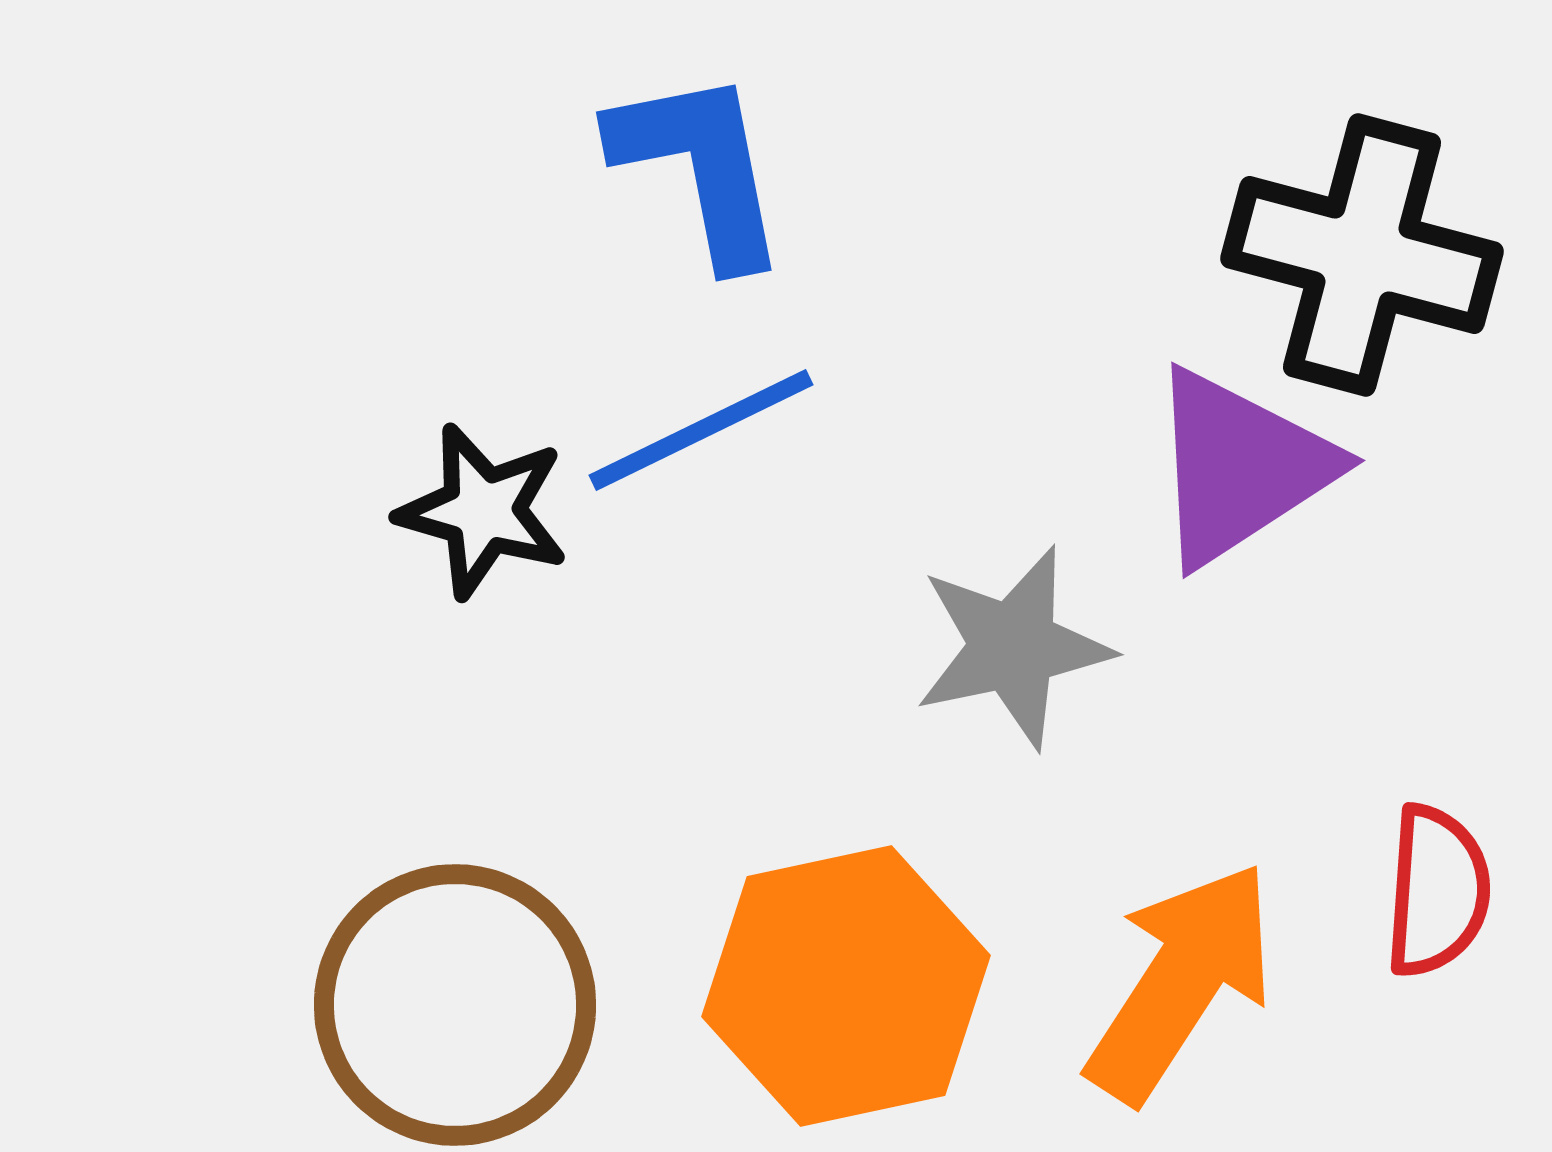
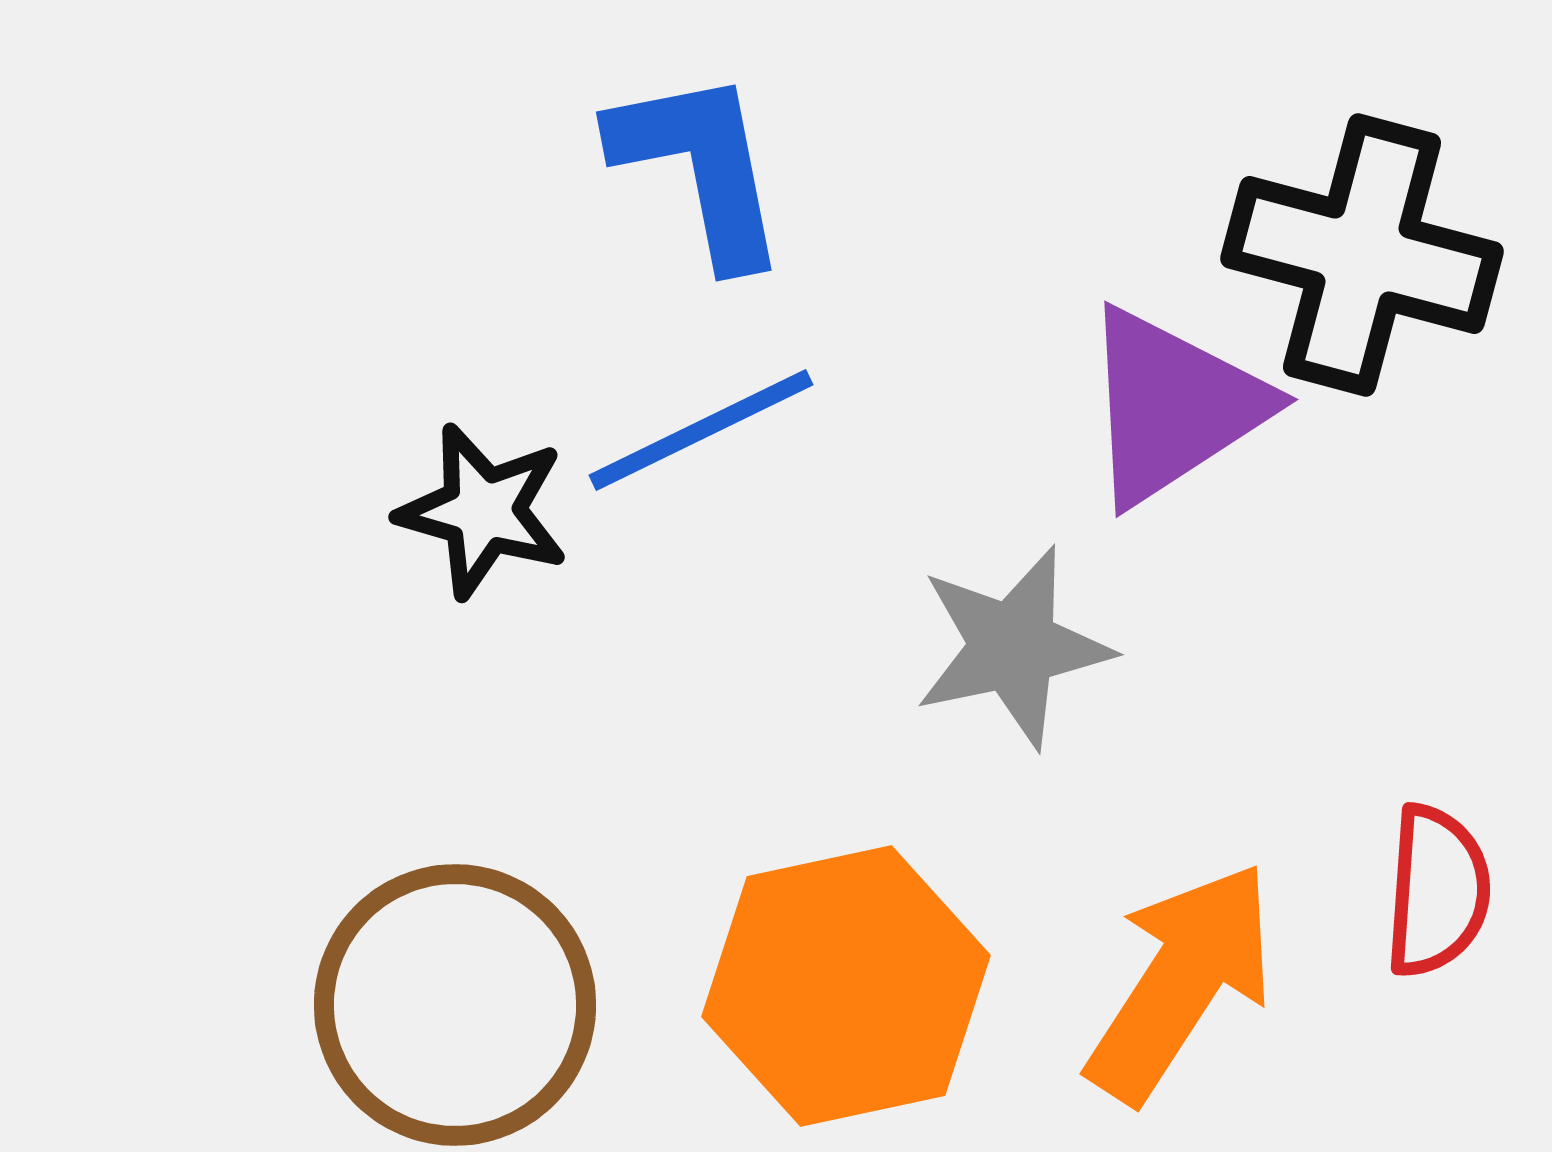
purple triangle: moved 67 px left, 61 px up
